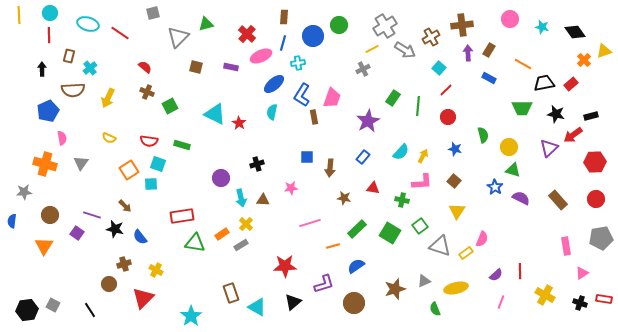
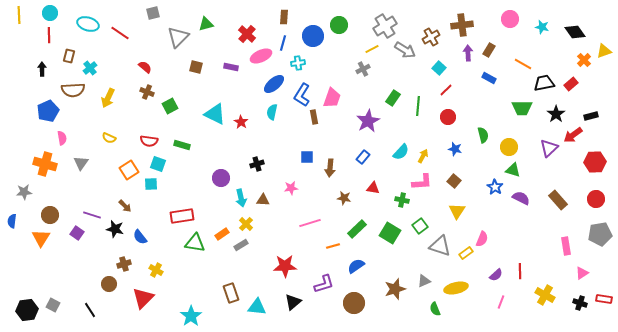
black star at (556, 114): rotated 24 degrees clockwise
red star at (239, 123): moved 2 px right, 1 px up
gray pentagon at (601, 238): moved 1 px left, 4 px up
orange triangle at (44, 246): moved 3 px left, 8 px up
cyan triangle at (257, 307): rotated 24 degrees counterclockwise
